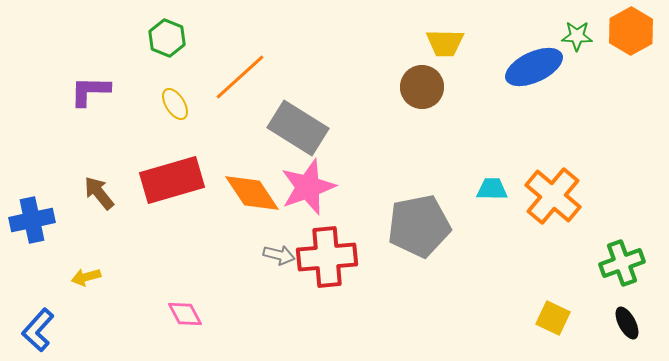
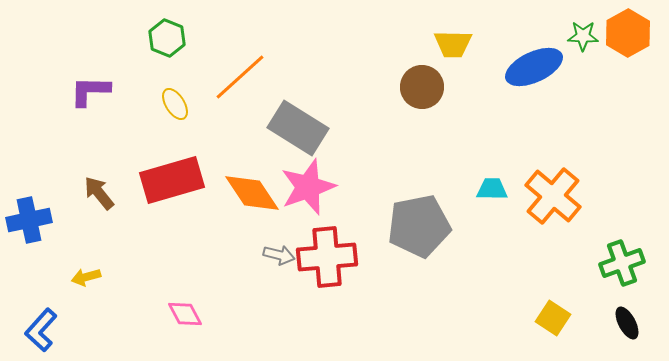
orange hexagon: moved 3 px left, 2 px down
green star: moved 6 px right
yellow trapezoid: moved 8 px right, 1 px down
blue cross: moved 3 px left
yellow square: rotated 8 degrees clockwise
blue L-shape: moved 3 px right
